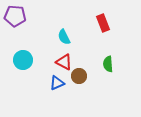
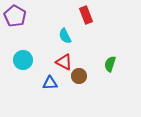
purple pentagon: rotated 25 degrees clockwise
red rectangle: moved 17 px left, 8 px up
cyan semicircle: moved 1 px right, 1 px up
green semicircle: moved 2 px right; rotated 21 degrees clockwise
blue triangle: moved 7 px left; rotated 21 degrees clockwise
